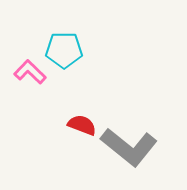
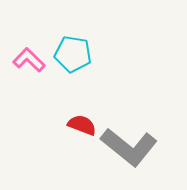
cyan pentagon: moved 9 px right, 4 px down; rotated 9 degrees clockwise
pink L-shape: moved 1 px left, 12 px up
